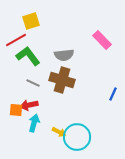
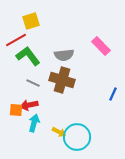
pink rectangle: moved 1 px left, 6 px down
